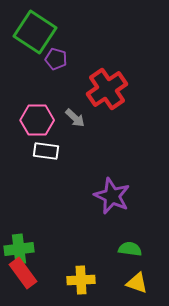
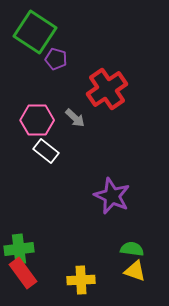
white rectangle: rotated 30 degrees clockwise
green semicircle: moved 2 px right
yellow triangle: moved 2 px left, 12 px up
